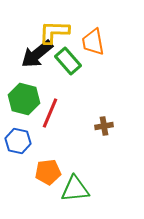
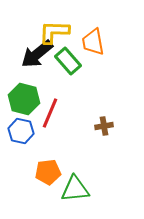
blue hexagon: moved 3 px right, 10 px up
